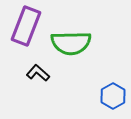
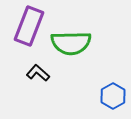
purple rectangle: moved 3 px right
